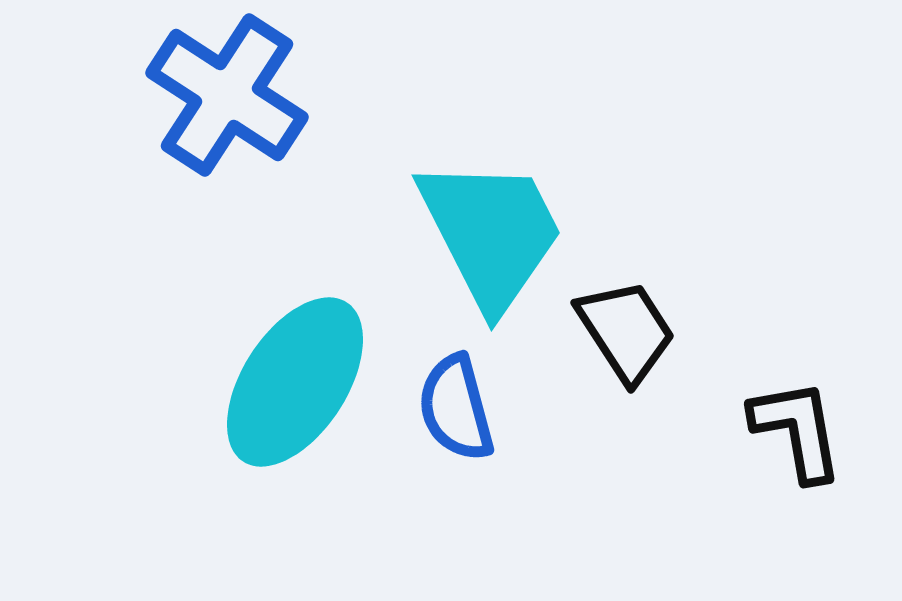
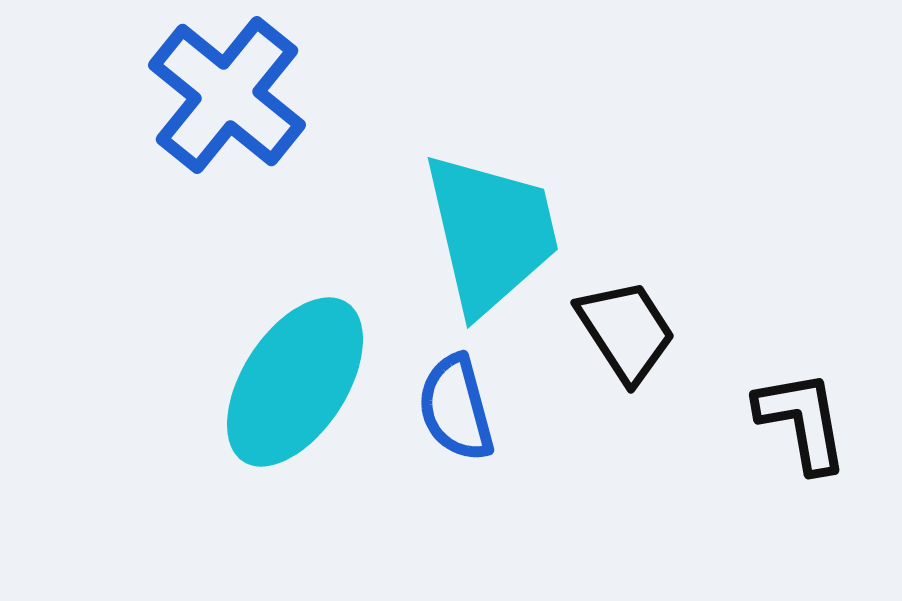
blue cross: rotated 6 degrees clockwise
cyan trapezoid: rotated 14 degrees clockwise
black L-shape: moved 5 px right, 9 px up
